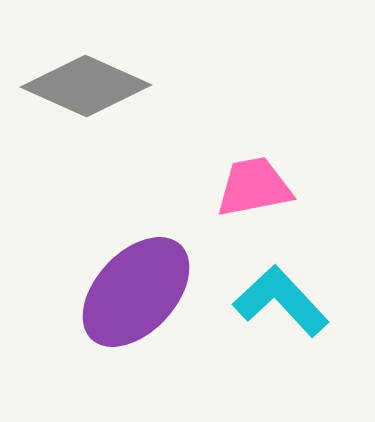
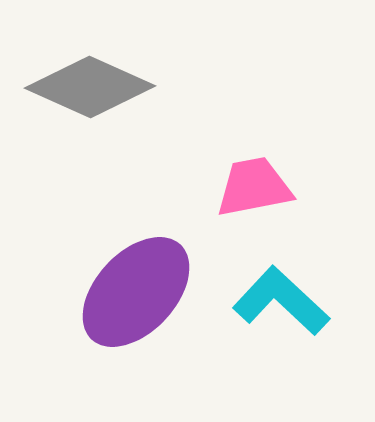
gray diamond: moved 4 px right, 1 px down
cyan L-shape: rotated 4 degrees counterclockwise
